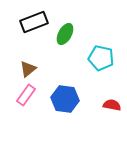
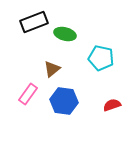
green ellipse: rotated 75 degrees clockwise
brown triangle: moved 24 px right
pink rectangle: moved 2 px right, 1 px up
blue hexagon: moved 1 px left, 2 px down
red semicircle: rotated 30 degrees counterclockwise
